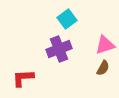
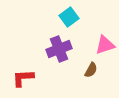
cyan square: moved 2 px right, 2 px up
brown semicircle: moved 12 px left, 2 px down
